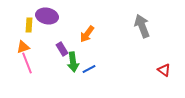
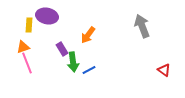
orange arrow: moved 1 px right, 1 px down
blue line: moved 1 px down
